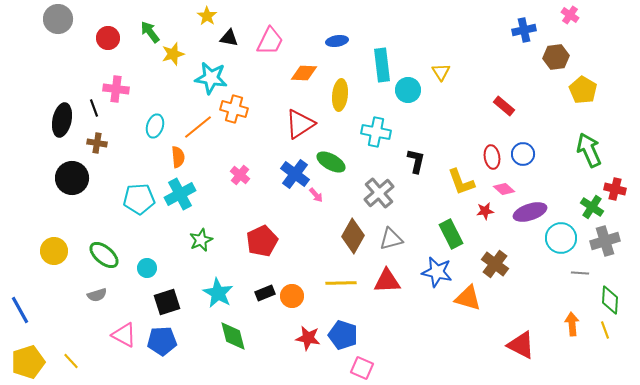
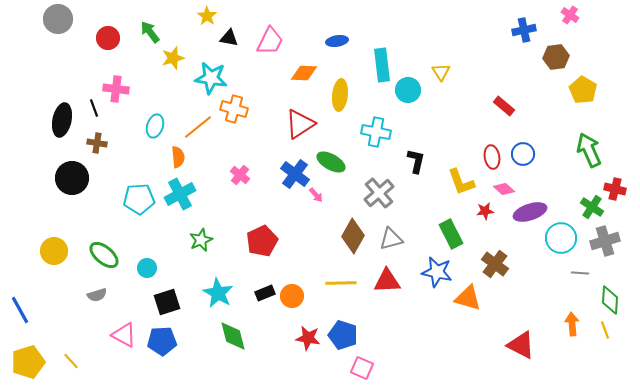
yellow star at (173, 54): moved 4 px down
